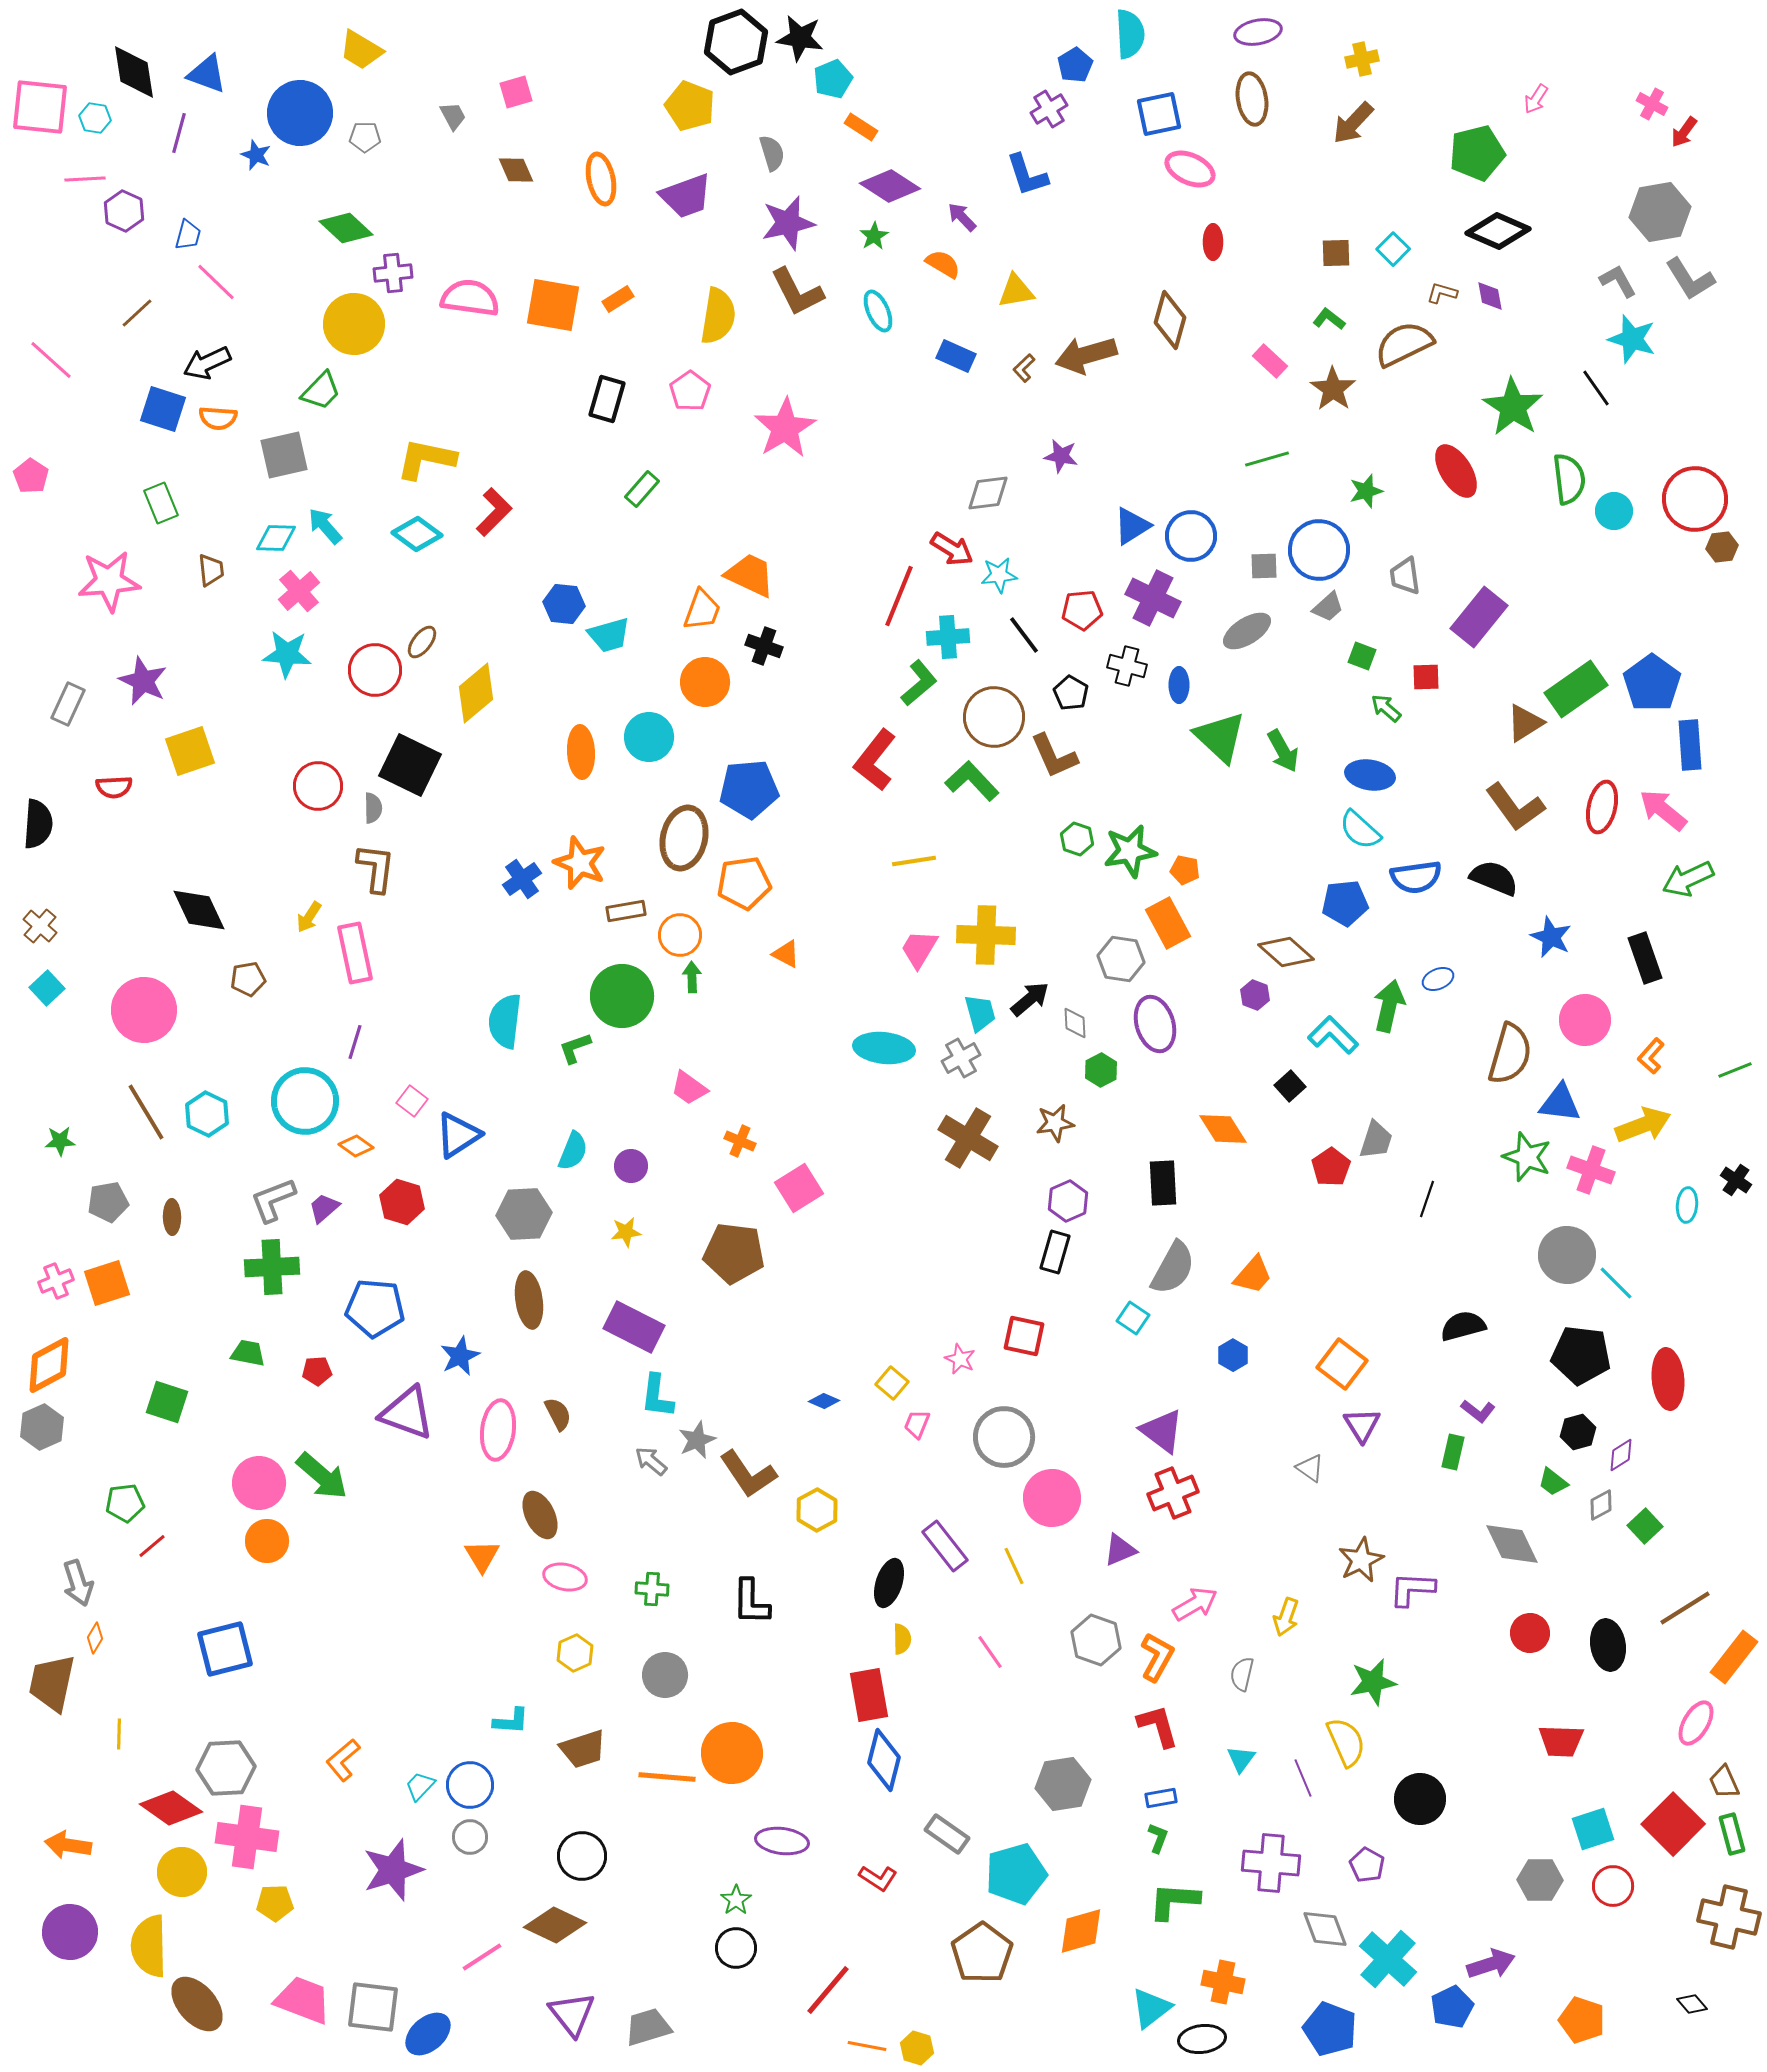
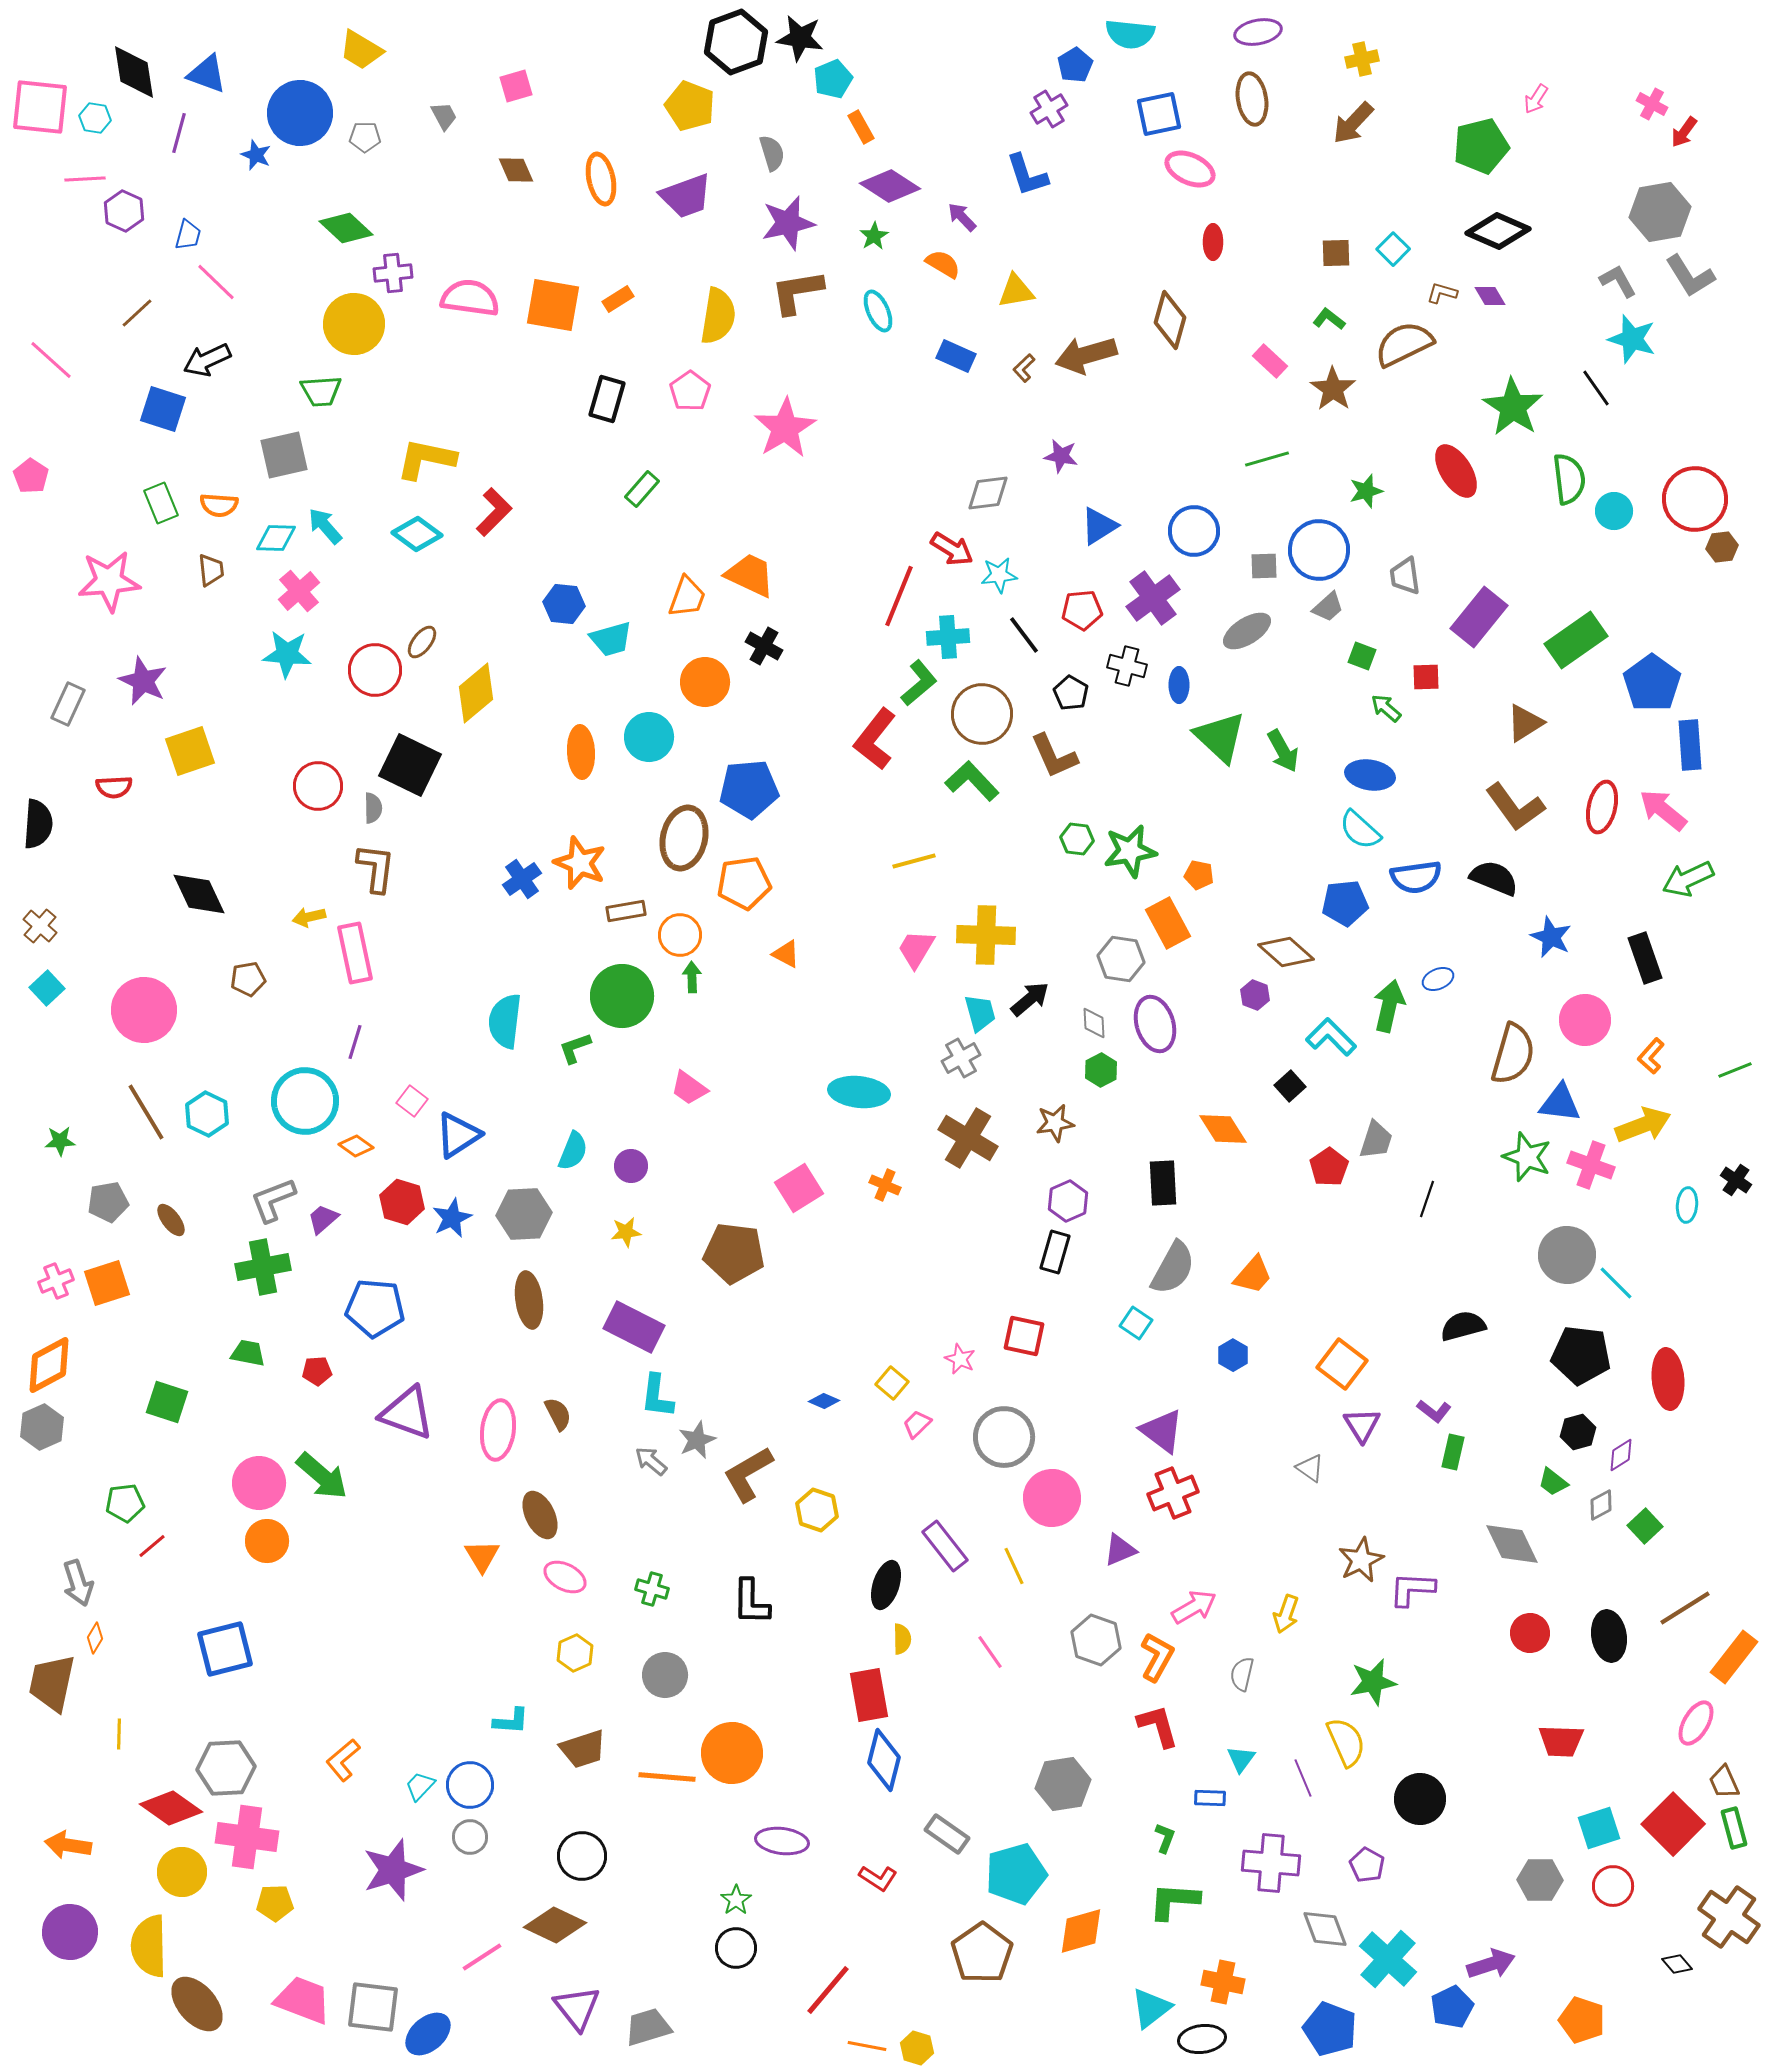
cyan semicircle at (1130, 34): rotated 99 degrees clockwise
pink square at (516, 92): moved 6 px up
gray trapezoid at (453, 116): moved 9 px left
orange rectangle at (861, 127): rotated 28 degrees clockwise
green pentagon at (1477, 153): moved 4 px right, 7 px up
gray L-shape at (1690, 279): moved 3 px up
brown L-shape at (797, 292): rotated 108 degrees clockwise
purple diamond at (1490, 296): rotated 20 degrees counterclockwise
black arrow at (207, 363): moved 3 px up
green trapezoid at (321, 391): rotated 42 degrees clockwise
orange semicircle at (218, 418): moved 1 px right, 87 px down
blue triangle at (1132, 526): moved 33 px left
blue circle at (1191, 536): moved 3 px right, 5 px up
purple cross at (1153, 598): rotated 28 degrees clockwise
orange trapezoid at (702, 610): moved 15 px left, 13 px up
cyan trapezoid at (609, 635): moved 2 px right, 4 px down
black cross at (764, 646): rotated 9 degrees clockwise
green rectangle at (1576, 689): moved 49 px up
brown circle at (994, 717): moved 12 px left, 3 px up
red L-shape at (875, 760): moved 21 px up
green hexagon at (1077, 839): rotated 12 degrees counterclockwise
yellow line at (914, 861): rotated 6 degrees counterclockwise
orange pentagon at (1185, 870): moved 14 px right, 5 px down
black diamond at (199, 910): moved 16 px up
yellow arrow at (309, 917): rotated 44 degrees clockwise
pink trapezoid at (919, 949): moved 3 px left
gray diamond at (1075, 1023): moved 19 px right
cyan L-shape at (1333, 1035): moved 2 px left, 2 px down
cyan ellipse at (884, 1048): moved 25 px left, 44 px down
brown semicircle at (1510, 1054): moved 3 px right
orange cross at (740, 1141): moved 145 px right, 44 px down
red pentagon at (1331, 1167): moved 2 px left
pink cross at (1591, 1170): moved 5 px up
purple trapezoid at (324, 1208): moved 1 px left, 11 px down
brown ellipse at (172, 1217): moved 1 px left, 3 px down; rotated 36 degrees counterclockwise
green cross at (272, 1267): moved 9 px left; rotated 8 degrees counterclockwise
cyan square at (1133, 1318): moved 3 px right, 5 px down
blue star at (460, 1356): moved 8 px left, 138 px up
purple L-shape at (1478, 1411): moved 44 px left
pink trapezoid at (917, 1424): rotated 24 degrees clockwise
brown L-shape at (748, 1474): rotated 94 degrees clockwise
yellow hexagon at (817, 1510): rotated 12 degrees counterclockwise
pink ellipse at (565, 1577): rotated 15 degrees clockwise
black ellipse at (889, 1583): moved 3 px left, 2 px down
green cross at (652, 1589): rotated 12 degrees clockwise
pink arrow at (1195, 1604): moved 1 px left, 3 px down
yellow arrow at (1286, 1617): moved 3 px up
black ellipse at (1608, 1645): moved 1 px right, 9 px up
blue rectangle at (1161, 1798): moved 49 px right; rotated 12 degrees clockwise
cyan square at (1593, 1829): moved 6 px right, 1 px up
green rectangle at (1732, 1834): moved 2 px right, 6 px up
green L-shape at (1158, 1838): moved 7 px right
brown cross at (1729, 1917): rotated 22 degrees clockwise
black diamond at (1692, 2004): moved 15 px left, 40 px up
purple triangle at (572, 2014): moved 5 px right, 6 px up
